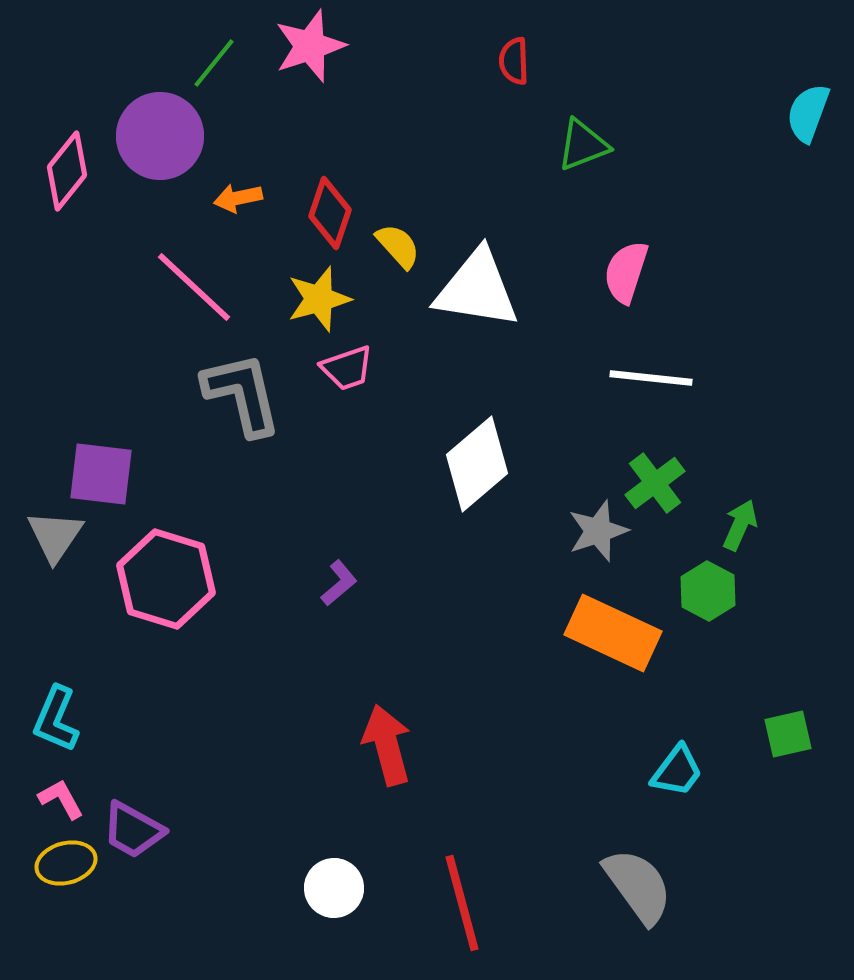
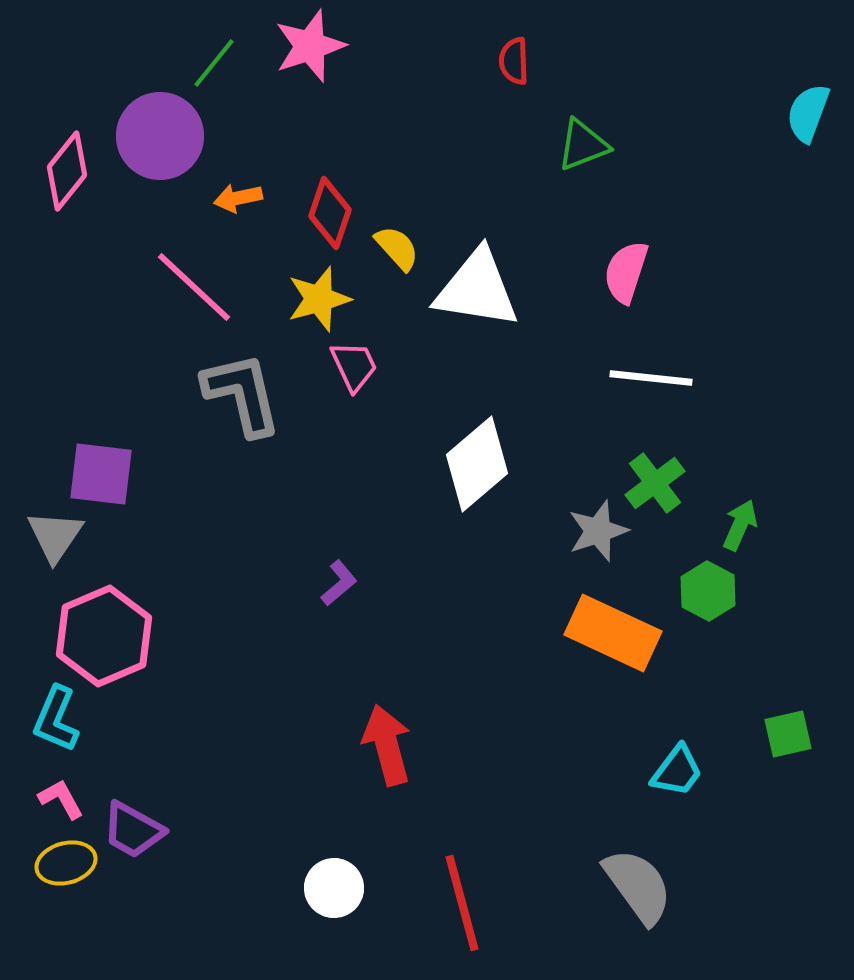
yellow semicircle: moved 1 px left, 2 px down
pink trapezoid: moved 7 px right, 2 px up; rotated 96 degrees counterclockwise
pink hexagon: moved 62 px left, 57 px down; rotated 20 degrees clockwise
